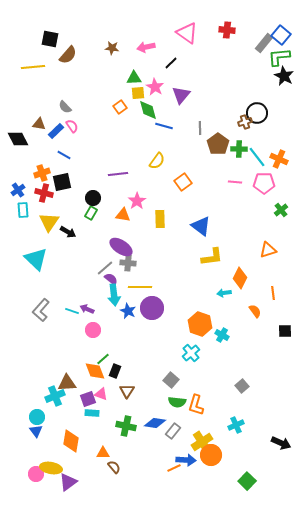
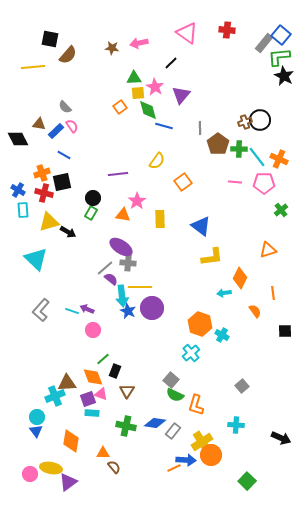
pink arrow at (146, 47): moved 7 px left, 4 px up
black circle at (257, 113): moved 3 px right, 7 px down
blue cross at (18, 190): rotated 24 degrees counterclockwise
yellow triangle at (49, 222): rotated 40 degrees clockwise
cyan arrow at (114, 295): moved 8 px right, 1 px down
orange diamond at (95, 371): moved 2 px left, 6 px down
green semicircle at (177, 402): moved 2 px left, 7 px up; rotated 18 degrees clockwise
cyan cross at (236, 425): rotated 28 degrees clockwise
black arrow at (281, 443): moved 5 px up
pink circle at (36, 474): moved 6 px left
